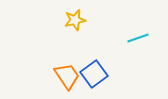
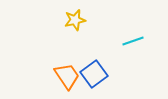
cyan line: moved 5 px left, 3 px down
